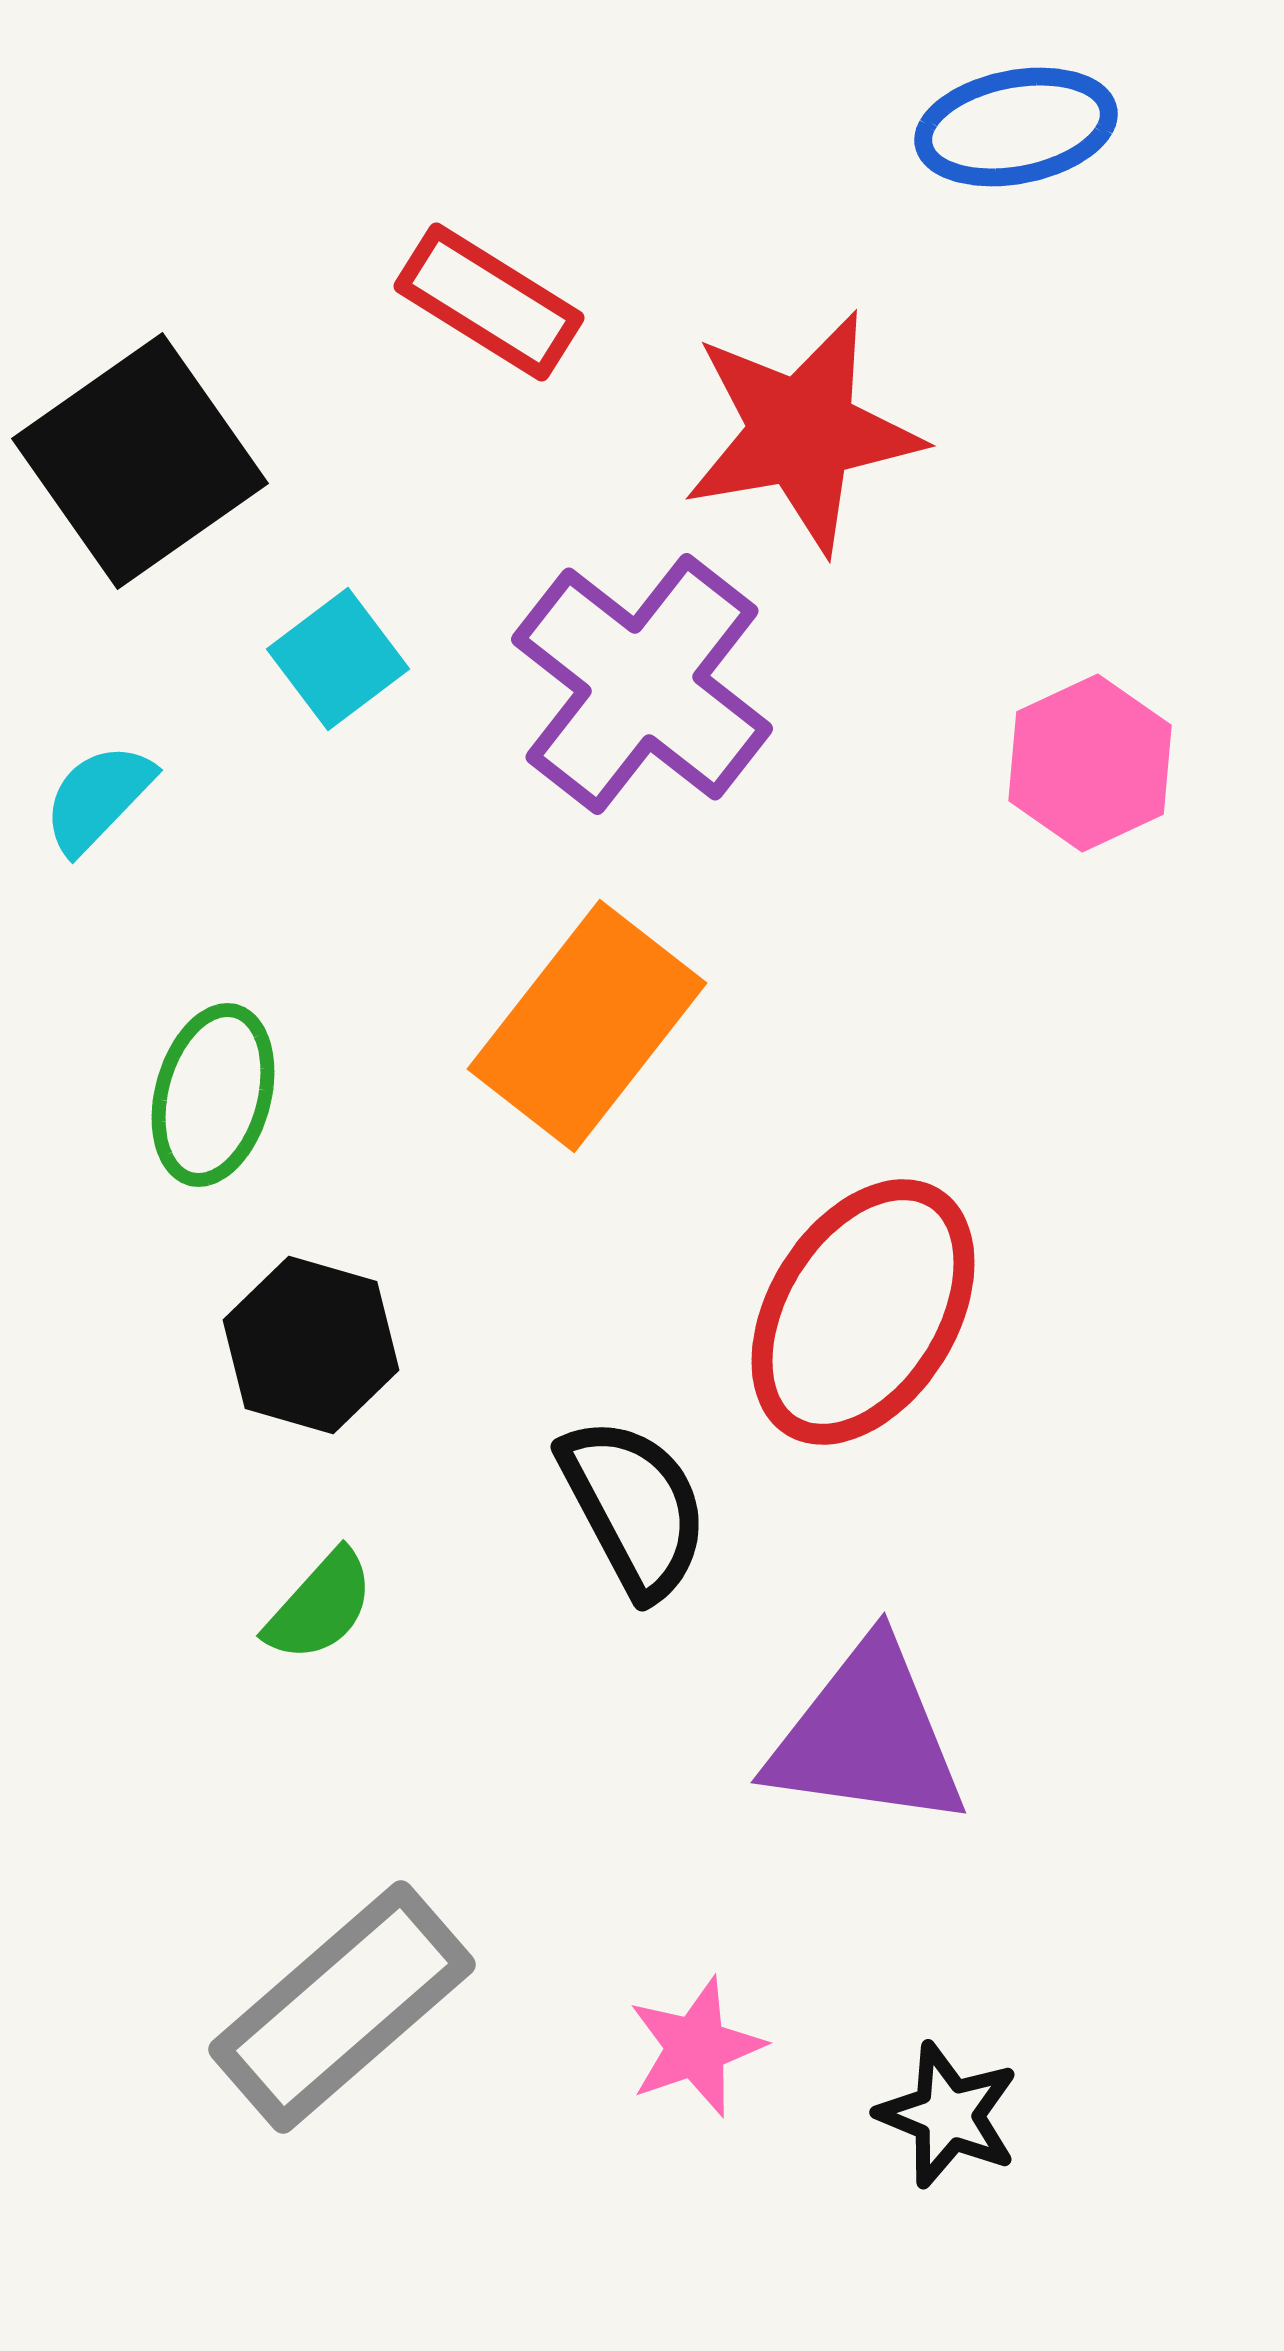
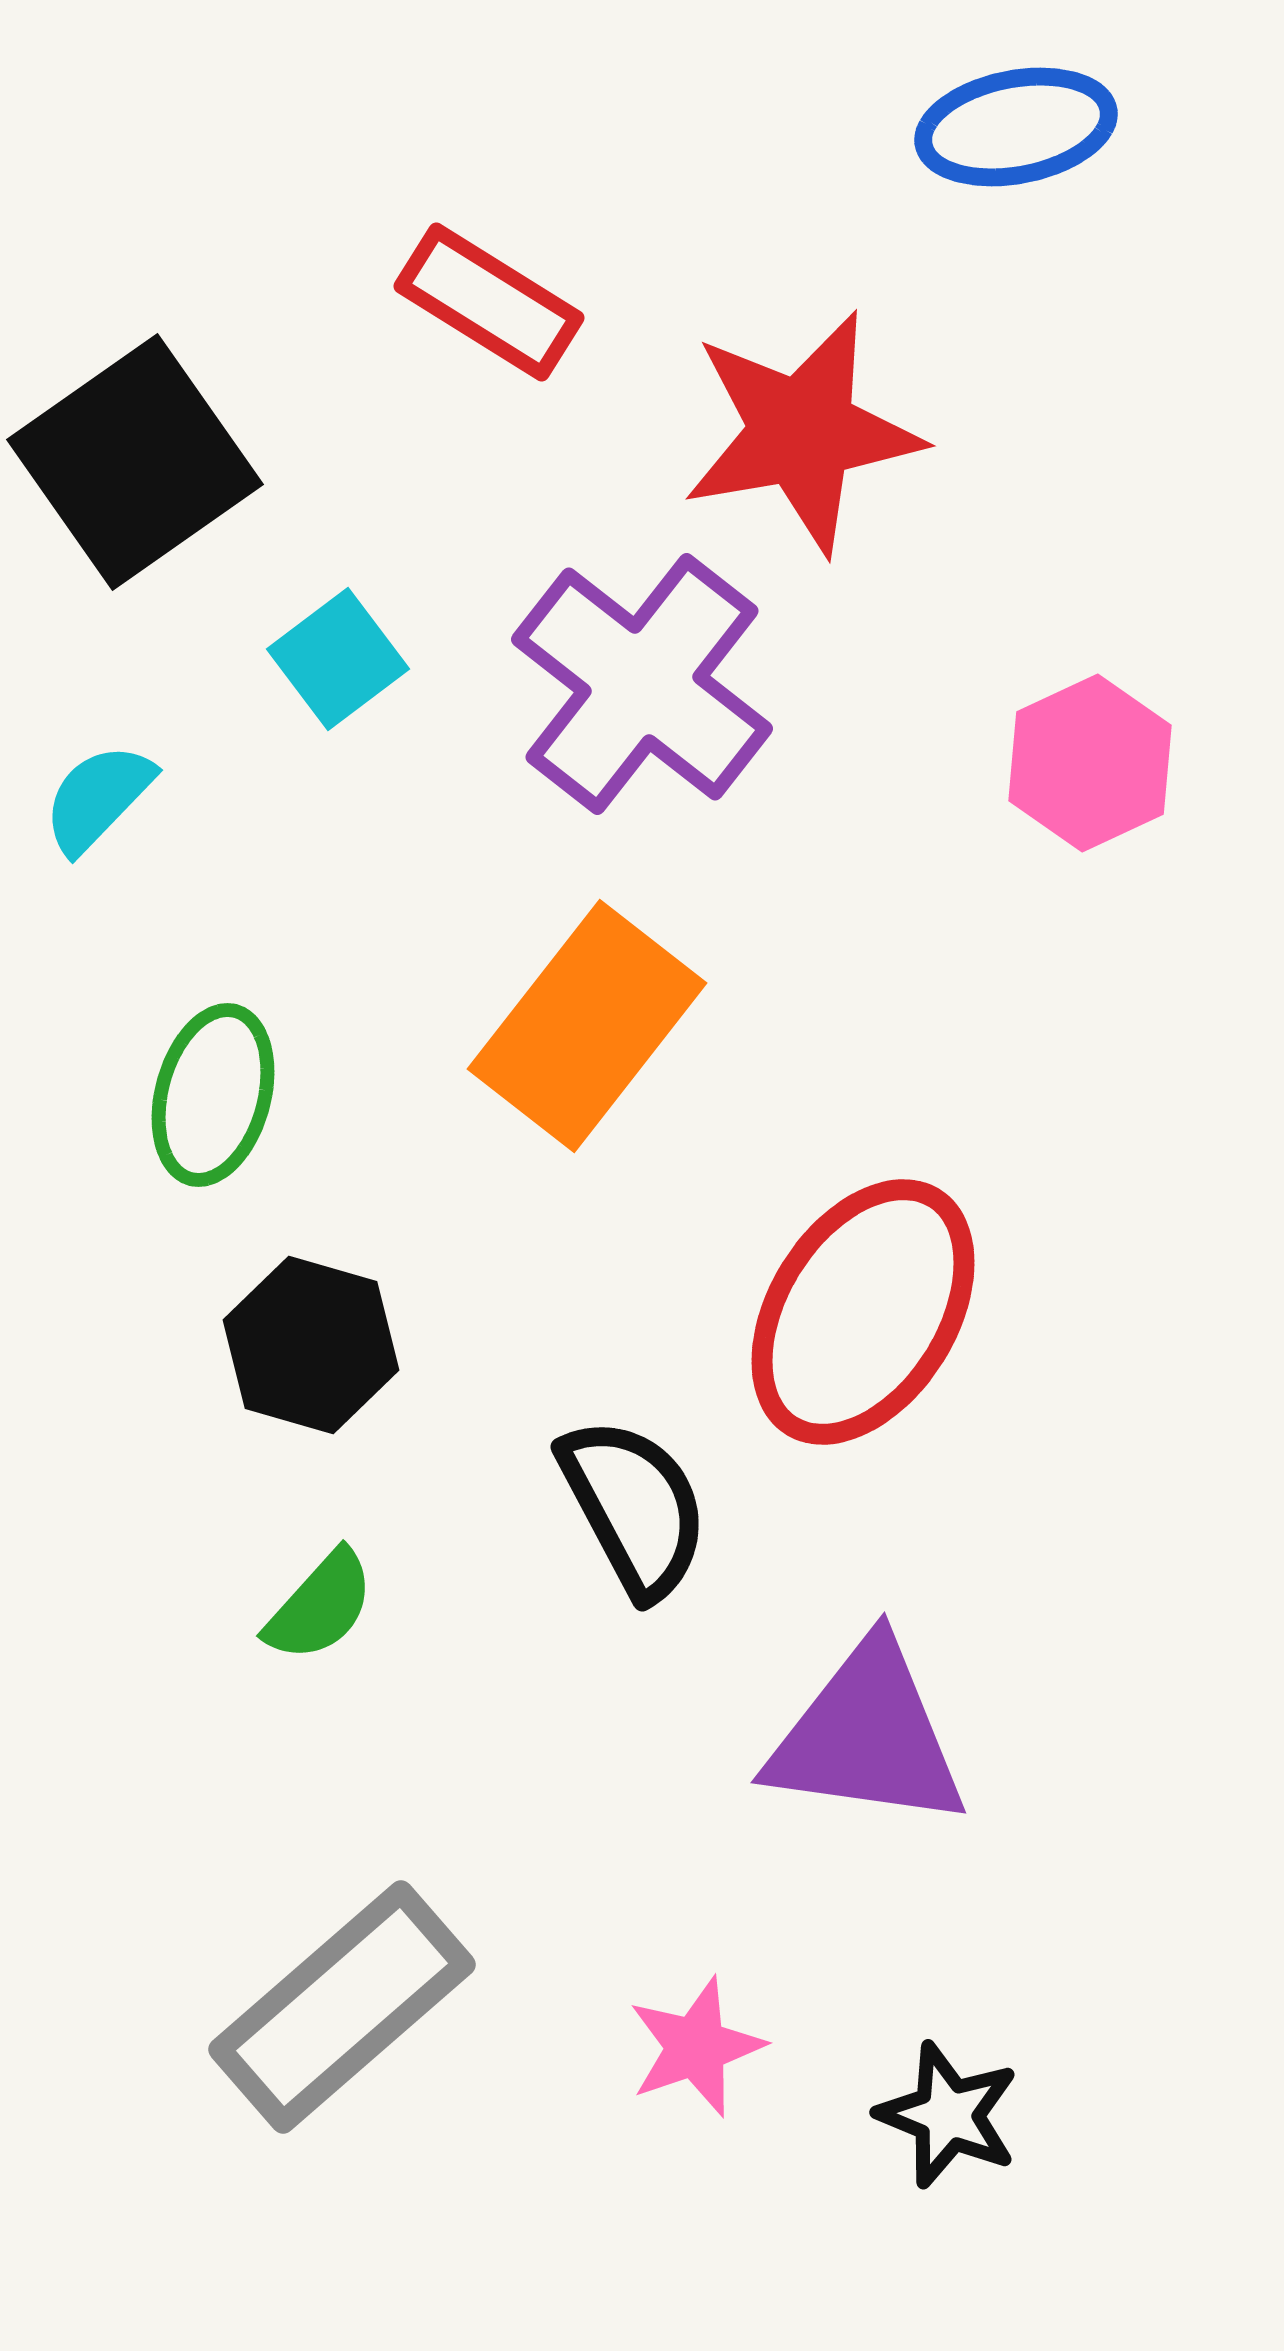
black square: moved 5 px left, 1 px down
